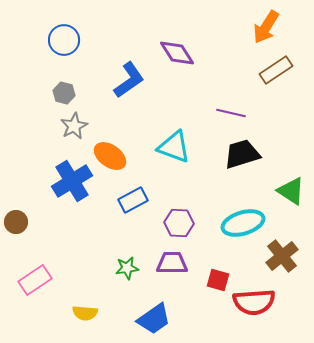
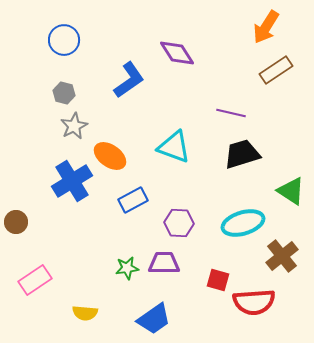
purple trapezoid: moved 8 px left
